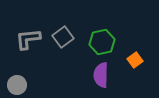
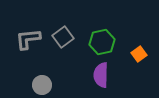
orange square: moved 4 px right, 6 px up
gray circle: moved 25 px right
